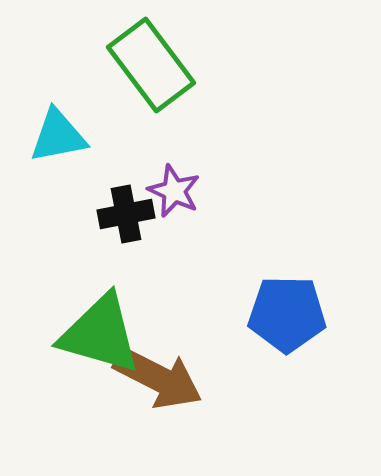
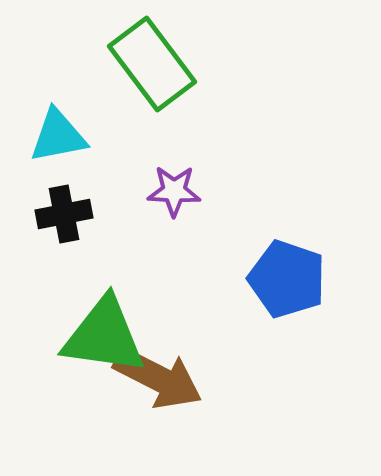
green rectangle: moved 1 px right, 1 px up
purple star: rotated 22 degrees counterclockwise
black cross: moved 62 px left
blue pentagon: moved 35 px up; rotated 18 degrees clockwise
green triangle: moved 4 px right, 2 px down; rotated 8 degrees counterclockwise
